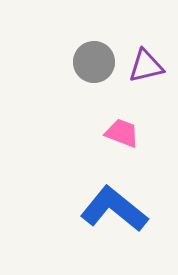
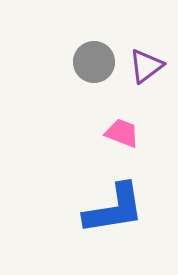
purple triangle: rotated 24 degrees counterclockwise
blue L-shape: rotated 132 degrees clockwise
